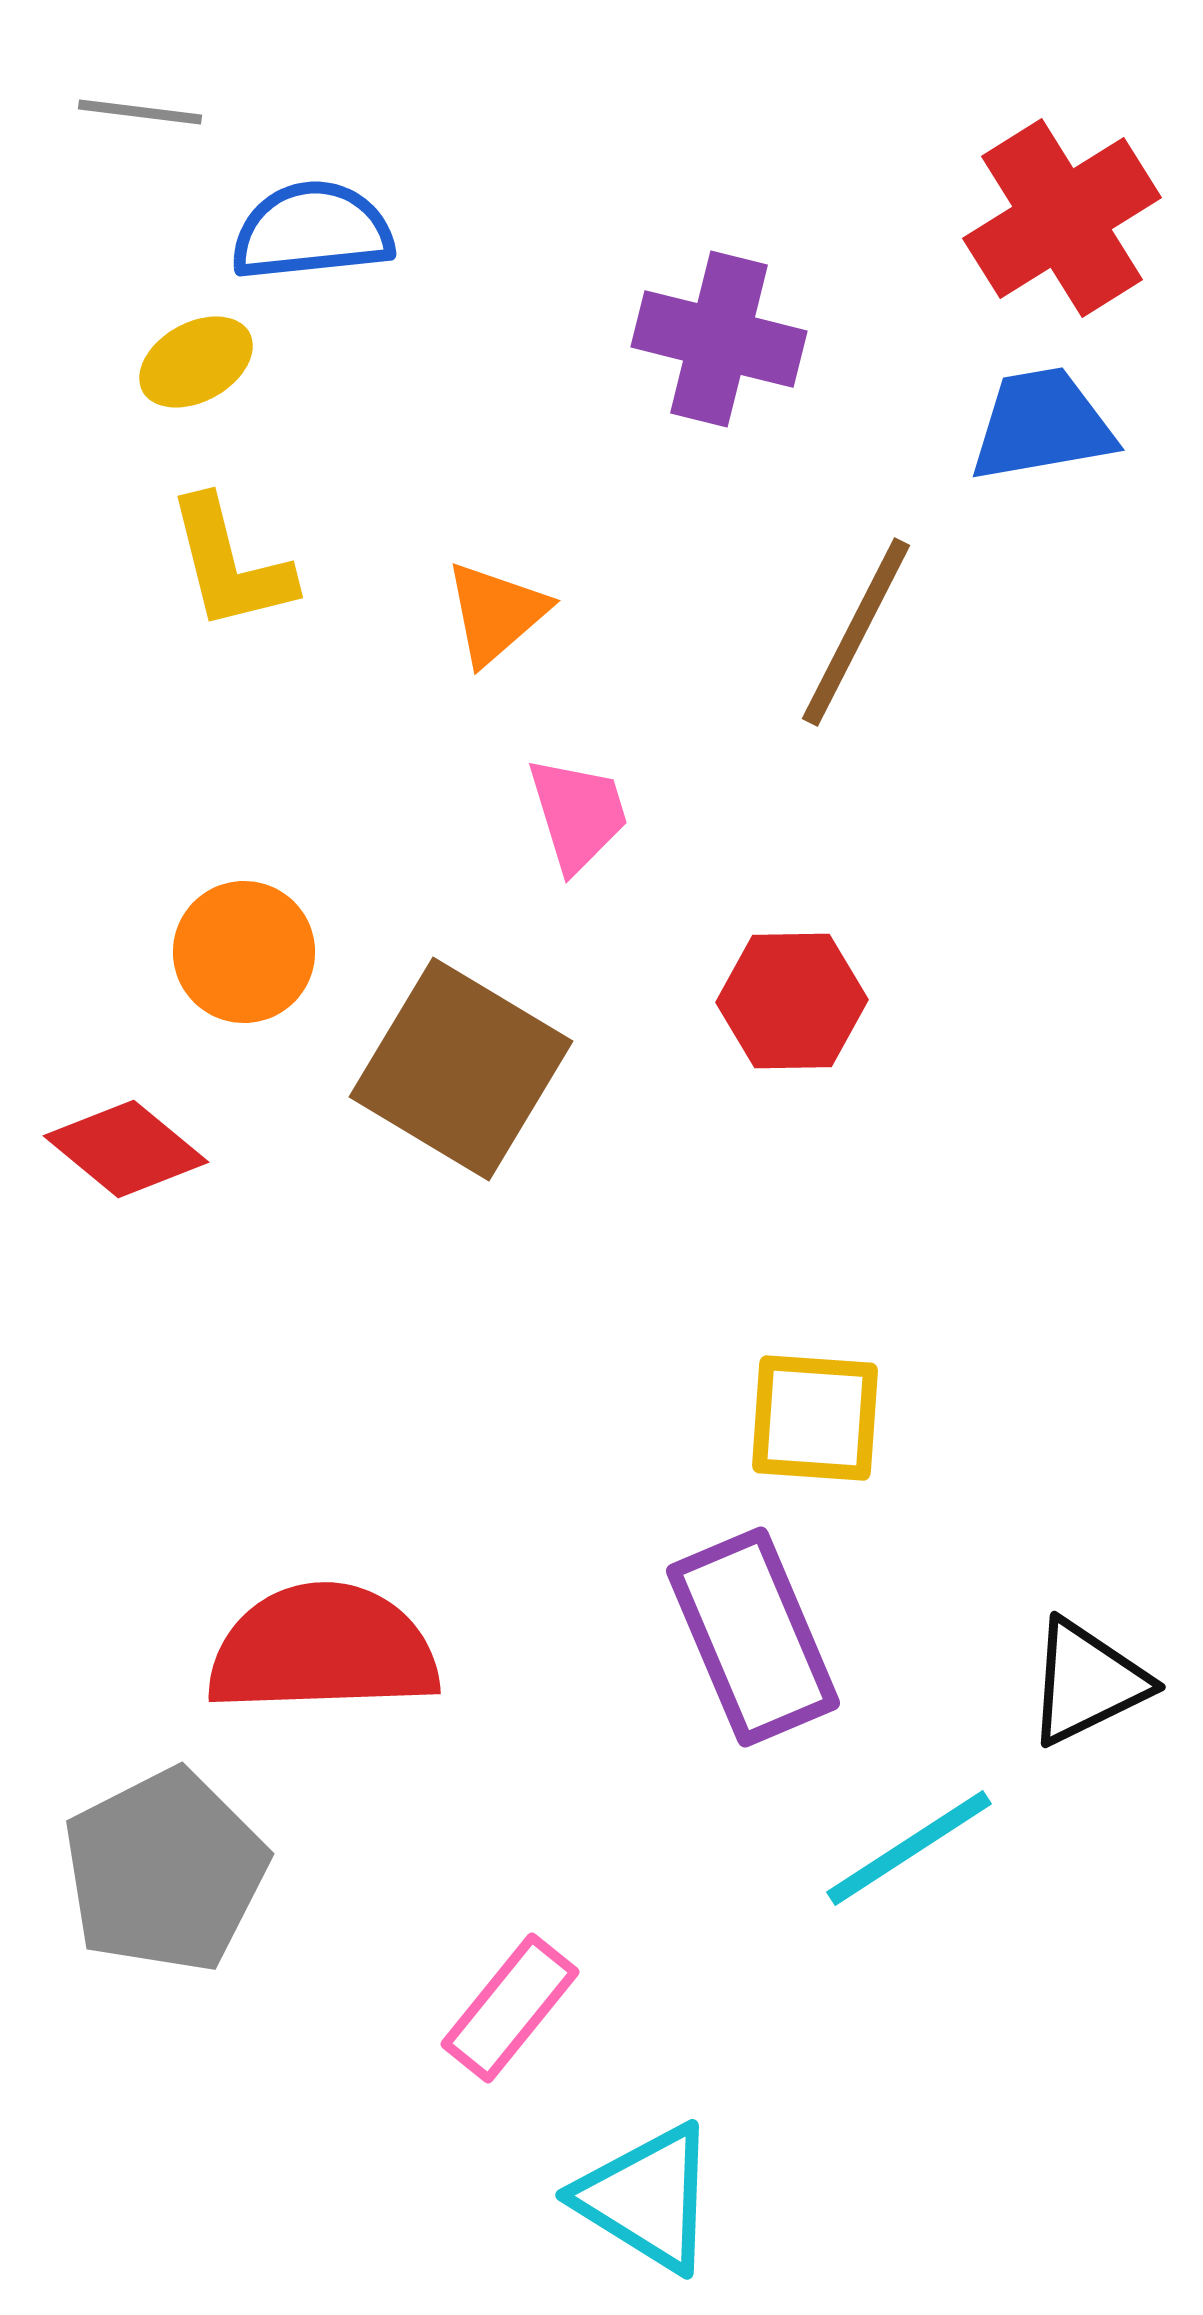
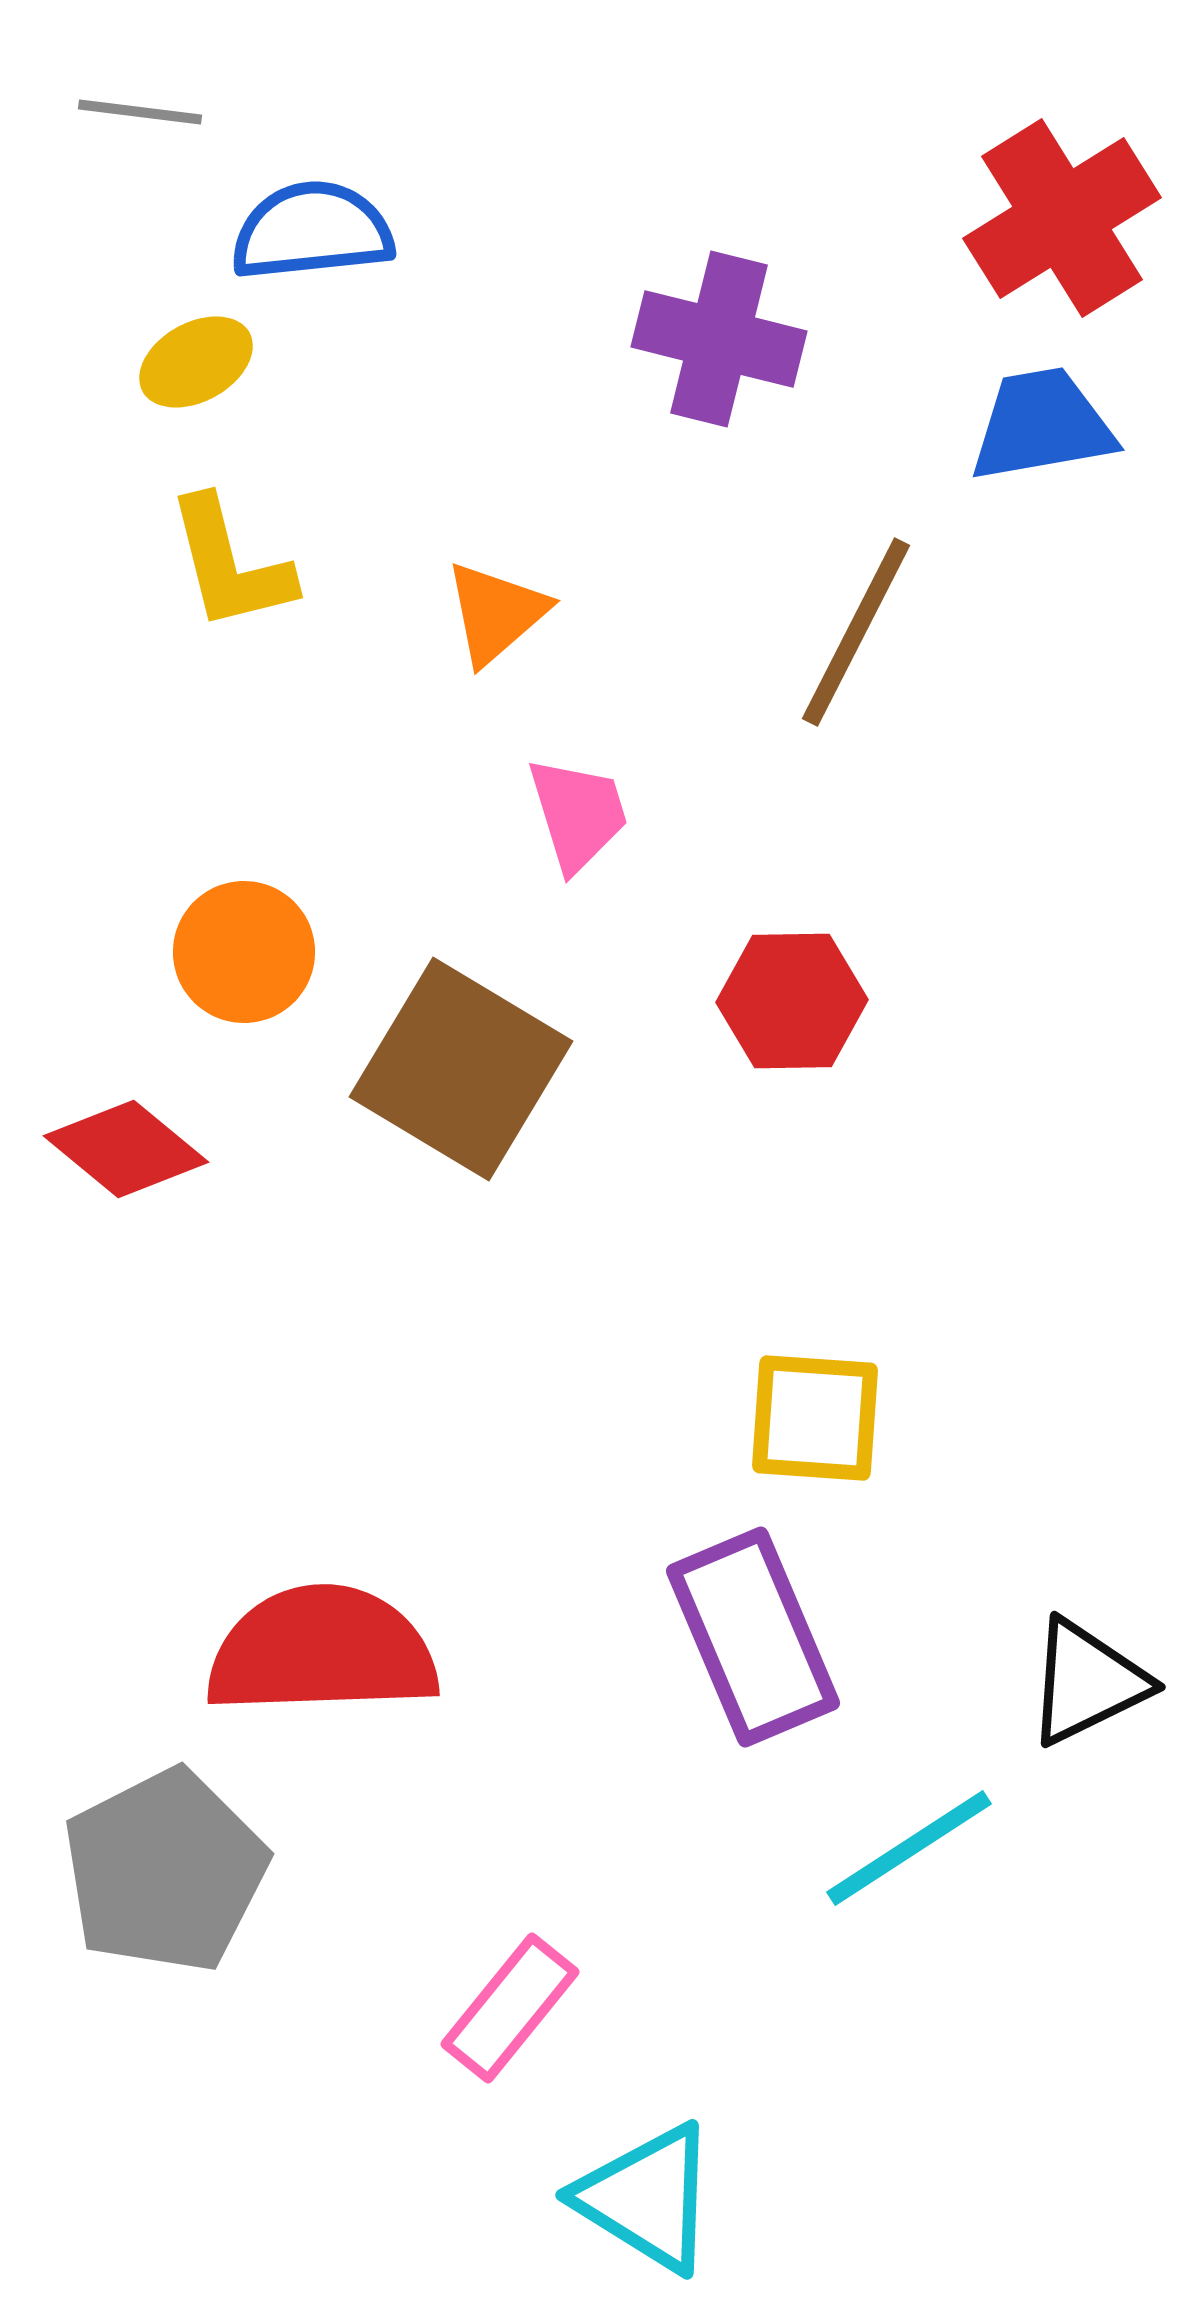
red semicircle: moved 1 px left, 2 px down
